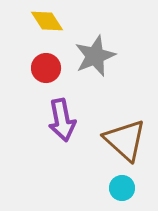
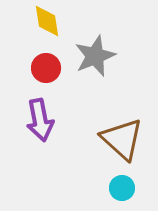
yellow diamond: rotated 24 degrees clockwise
purple arrow: moved 22 px left
brown triangle: moved 3 px left, 1 px up
